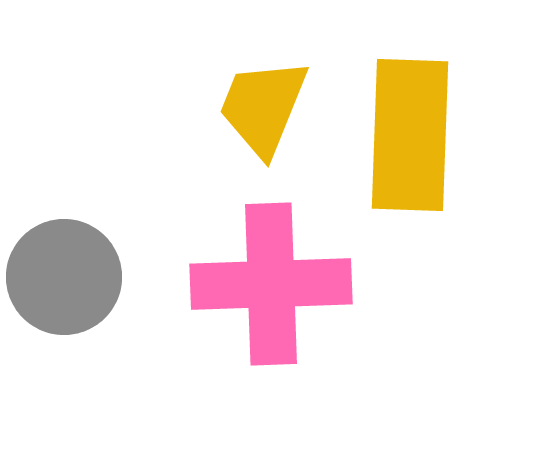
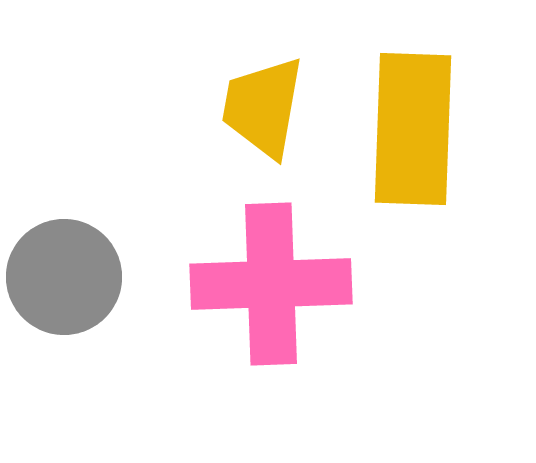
yellow trapezoid: rotated 12 degrees counterclockwise
yellow rectangle: moved 3 px right, 6 px up
